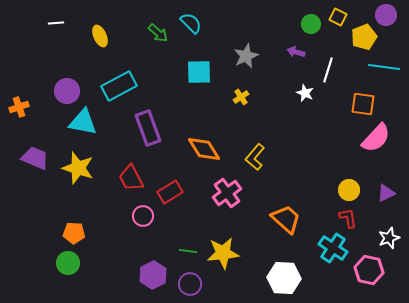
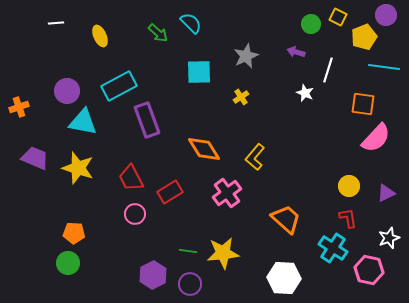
purple rectangle at (148, 128): moved 1 px left, 8 px up
yellow circle at (349, 190): moved 4 px up
pink circle at (143, 216): moved 8 px left, 2 px up
